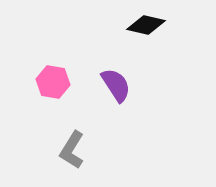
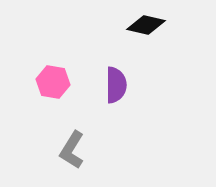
purple semicircle: rotated 33 degrees clockwise
